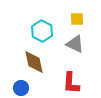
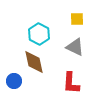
cyan hexagon: moved 3 px left, 3 px down
gray triangle: moved 3 px down
blue circle: moved 7 px left, 7 px up
